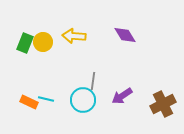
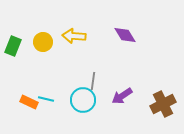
green rectangle: moved 12 px left, 3 px down
